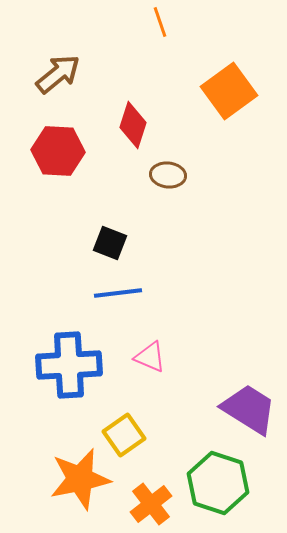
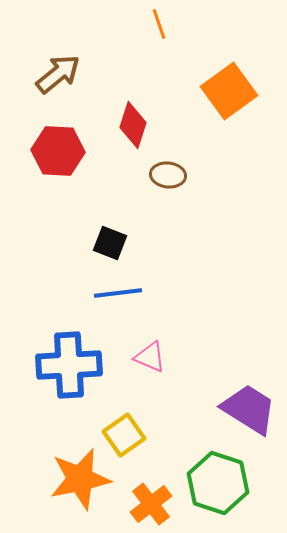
orange line: moved 1 px left, 2 px down
